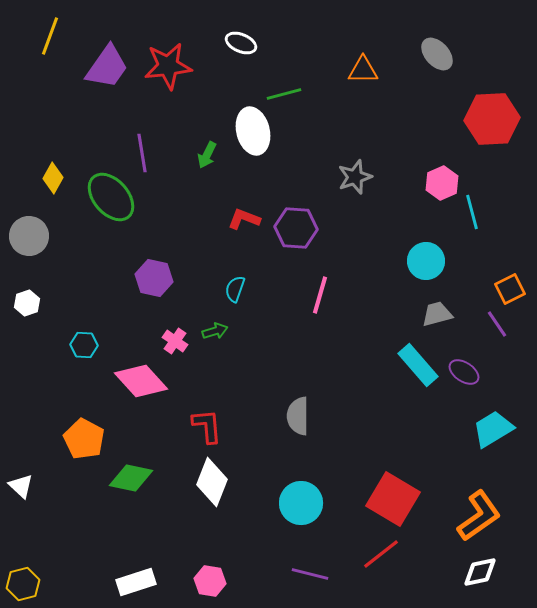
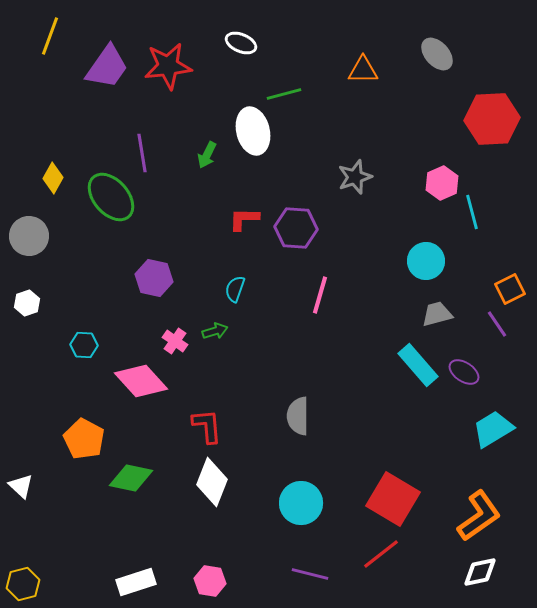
red L-shape at (244, 219): rotated 20 degrees counterclockwise
